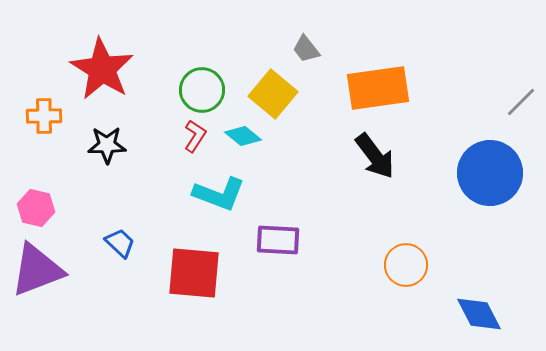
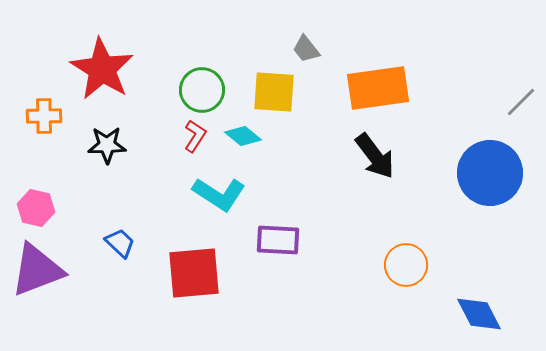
yellow square: moved 1 px right, 2 px up; rotated 36 degrees counterclockwise
cyan L-shape: rotated 12 degrees clockwise
red square: rotated 10 degrees counterclockwise
